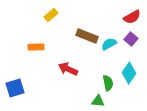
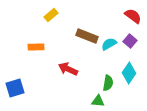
red semicircle: moved 1 px right, 1 px up; rotated 114 degrees counterclockwise
purple square: moved 1 px left, 2 px down
green semicircle: rotated 21 degrees clockwise
